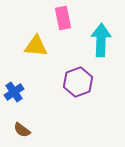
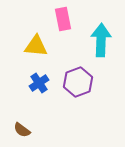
pink rectangle: moved 1 px down
blue cross: moved 25 px right, 9 px up
